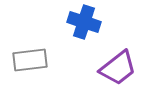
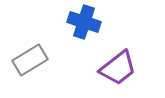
gray rectangle: rotated 24 degrees counterclockwise
